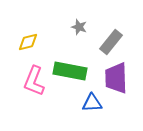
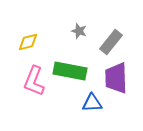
gray star: moved 4 px down
